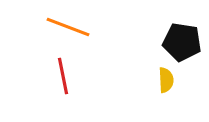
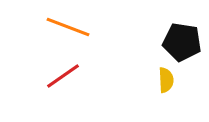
red line: rotated 66 degrees clockwise
